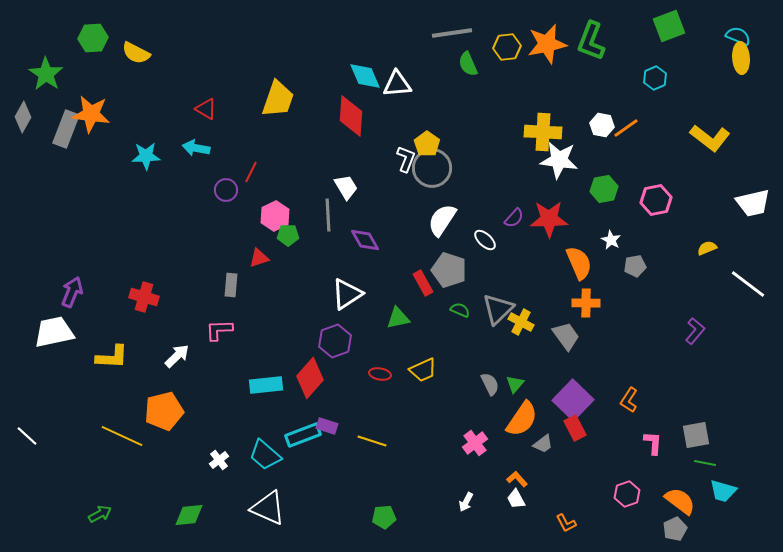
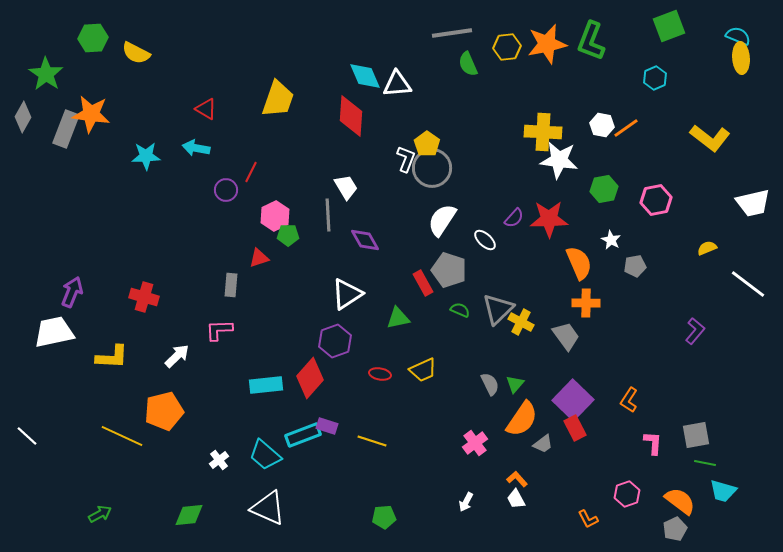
orange L-shape at (566, 523): moved 22 px right, 4 px up
